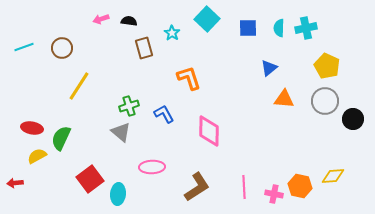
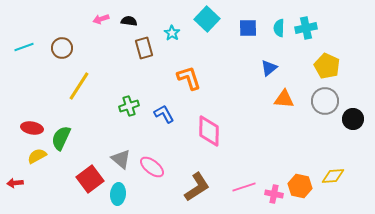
gray triangle: moved 27 px down
pink ellipse: rotated 40 degrees clockwise
pink line: rotated 75 degrees clockwise
